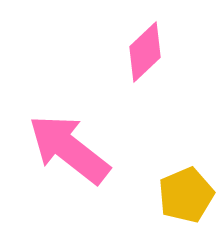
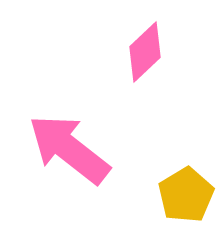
yellow pentagon: rotated 8 degrees counterclockwise
